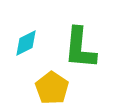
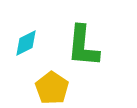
green L-shape: moved 3 px right, 2 px up
